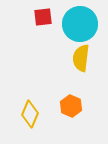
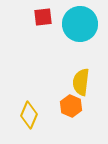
yellow semicircle: moved 24 px down
yellow diamond: moved 1 px left, 1 px down
